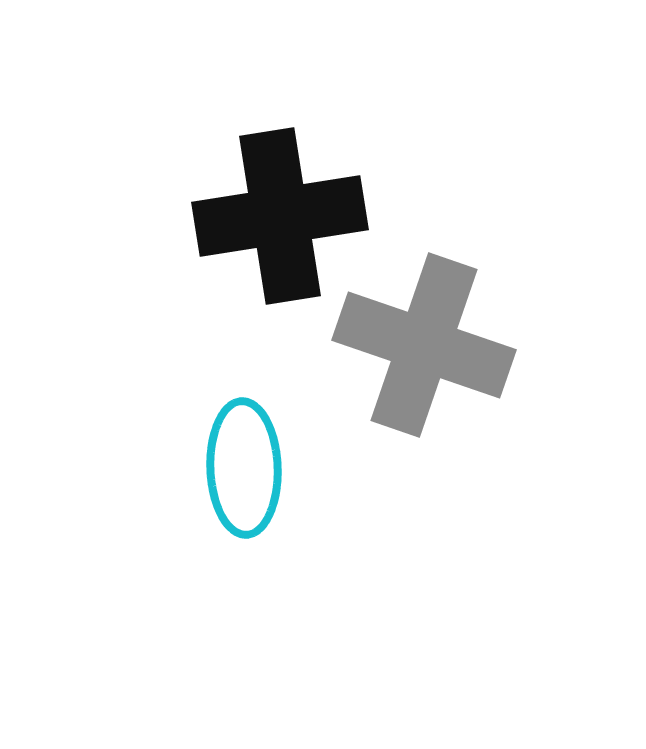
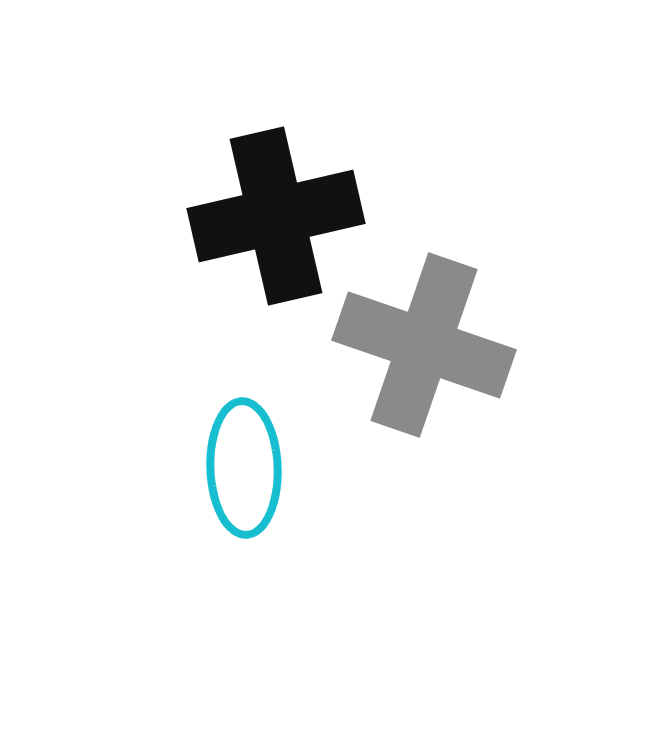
black cross: moved 4 px left; rotated 4 degrees counterclockwise
